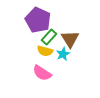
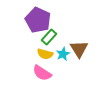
brown triangle: moved 9 px right, 10 px down
yellow semicircle: moved 3 px down
